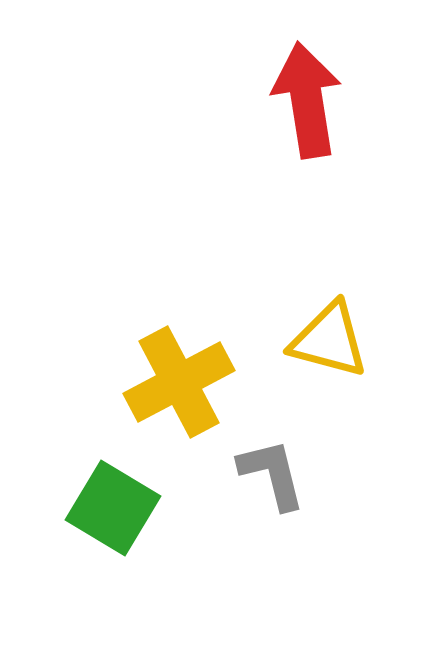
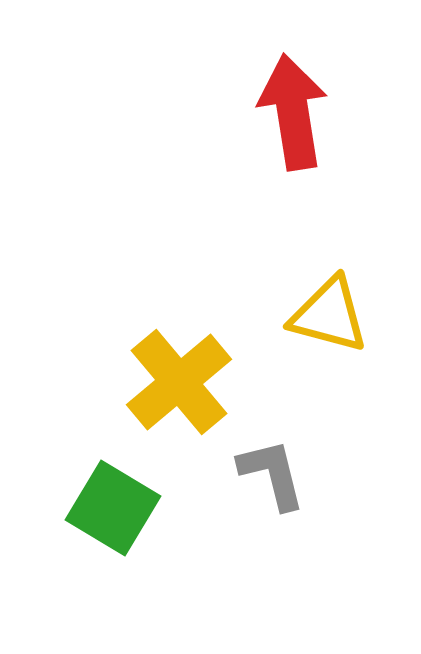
red arrow: moved 14 px left, 12 px down
yellow triangle: moved 25 px up
yellow cross: rotated 12 degrees counterclockwise
